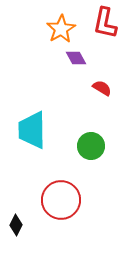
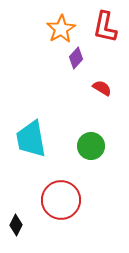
red L-shape: moved 4 px down
purple diamond: rotated 70 degrees clockwise
cyan trapezoid: moved 1 px left, 9 px down; rotated 9 degrees counterclockwise
